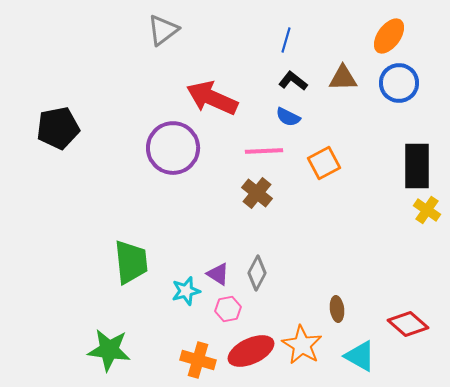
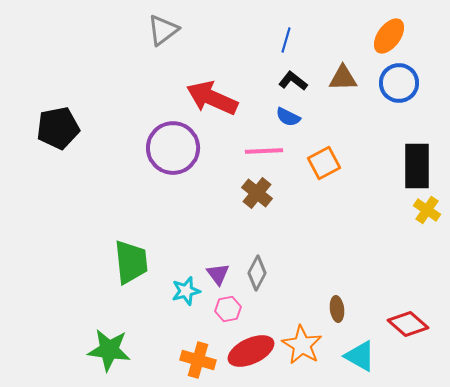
purple triangle: rotated 20 degrees clockwise
